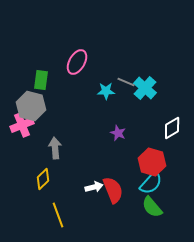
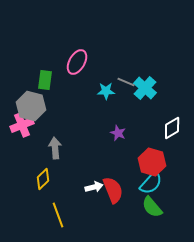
green rectangle: moved 4 px right
